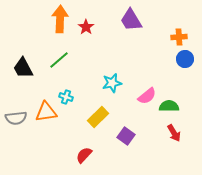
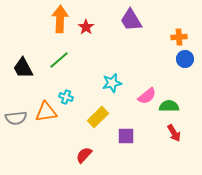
purple square: rotated 36 degrees counterclockwise
